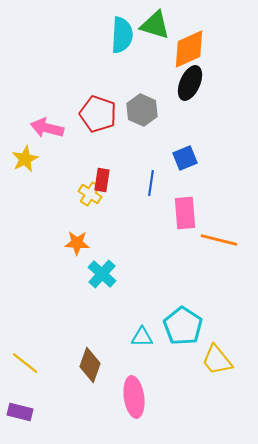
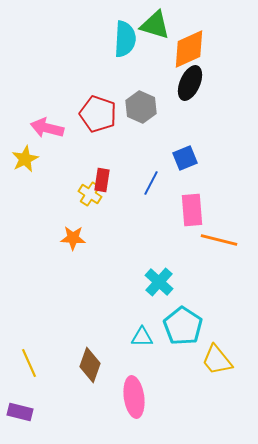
cyan semicircle: moved 3 px right, 4 px down
gray hexagon: moved 1 px left, 3 px up
blue line: rotated 20 degrees clockwise
pink rectangle: moved 7 px right, 3 px up
orange star: moved 4 px left, 5 px up
cyan cross: moved 57 px right, 8 px down
yellow line: moved 4 px right; rotated 28 degrees clockwise
